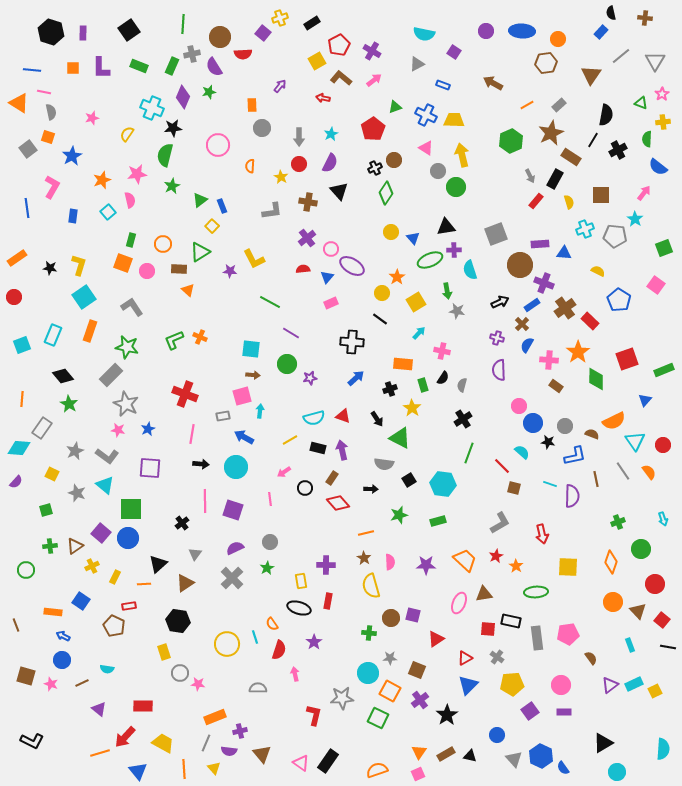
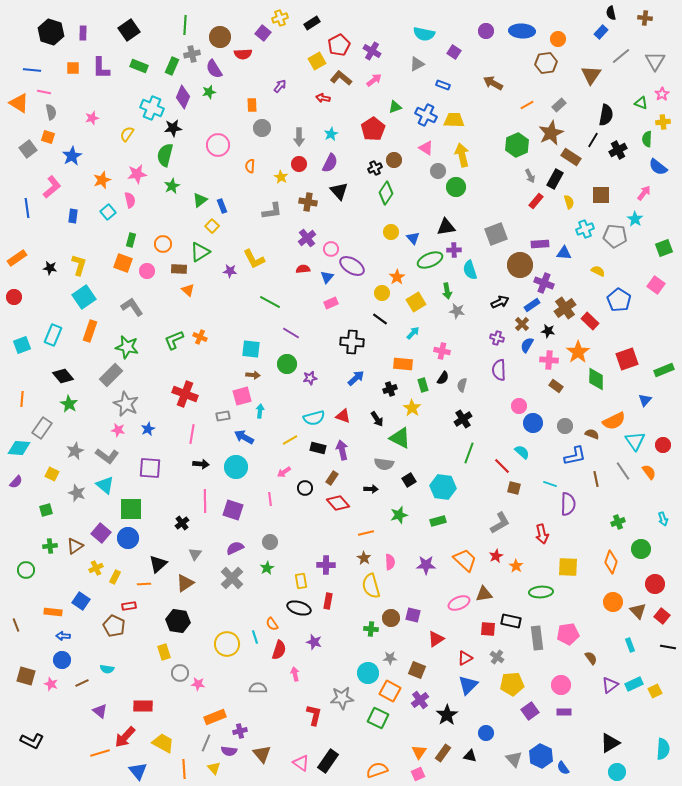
green line at (183, 24): moved 2 px right, 1 px down
purple semicircle at (214, 67): moved 2 px down
green hexagon at (511, 141): moved 6 px right, 4 px down
pink L-shape at (52, 187): rotated 20 degrees clockwise
cyan arrow at (419, 333): moved 6 px left
black star at (548, 442): moved 111 px up
cyan hexagon at (443, 484): moved 3 px down
purple semicircle at (572, 496): moved 4 px left, 8 px down
yellow cross at (92, 566): moved 4 px right, 2 px down
green ellipse at (536, 592): moved 5 px right
pink ellipse at (459, 603): rotated 45 degrees clockwise
red square at (662, 620): moved 4 px up
green cross at (369, 633): moved 2 px right, 4 px up
blue arrow at (63, 636): rotated 24 degrees counterclockwise
purple star at (314, 642): rotated 21 degrees counterclockwise
purple triangle at (99, 709): moved 1 px right, 2 px down
blue circle at (497, 735): moved 11 px left, 2 px up
black triangle at (603, 743): moved 7 px right
brown rectangle at (446, 754): moved 3 px left, 1 px up; rotated 24 degrees counterclockwise
